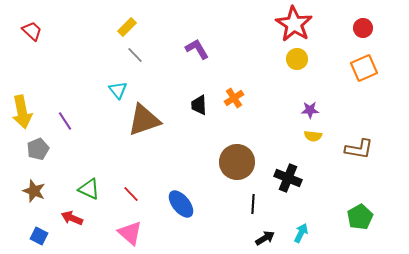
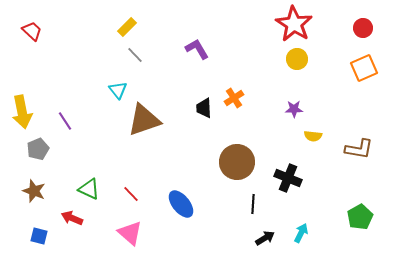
black trapezoid: moved 5 px right, 3 px down
purple star: moved 16 px left, 1 px up
blue square: rotated 12 degrees counterclockwise
